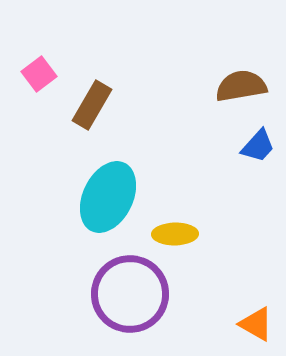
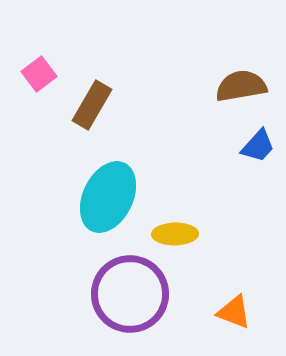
orange triangle: moved 22 px left, 12 px up; rotated 9 degrees counterclockwise
